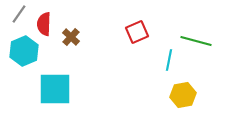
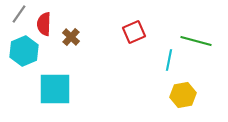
red square: moved 3 px left
